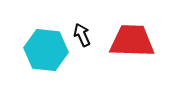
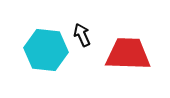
red trapezoid: moved 4 px left, 13 px down
